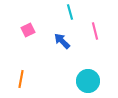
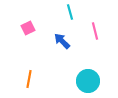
pink square: moved 2 px up
orange line: moved 8 px right
